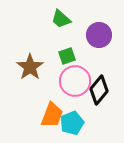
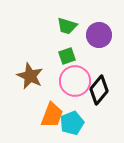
green trapezoid: moved 6 px right, 7 px down; rotated 25 degrees counterclockwise
brown star: moved 9 px down; rotated 12 degrees counterclockwise
